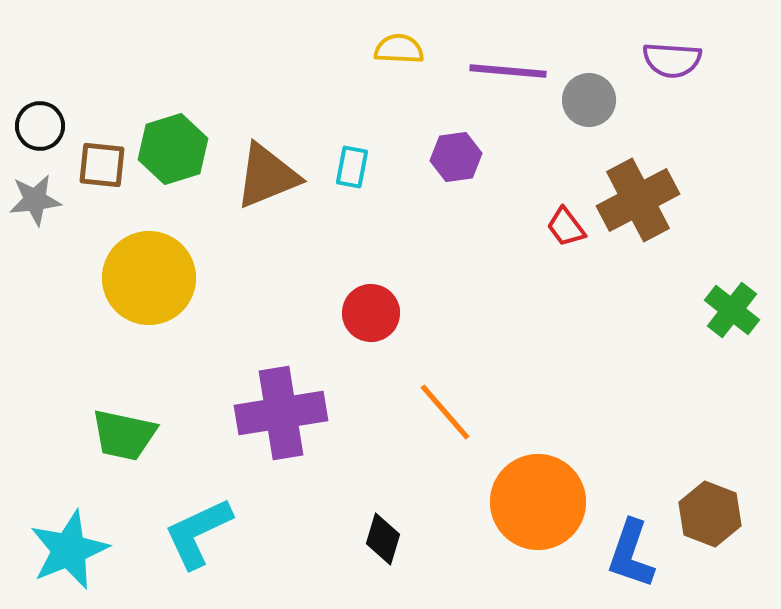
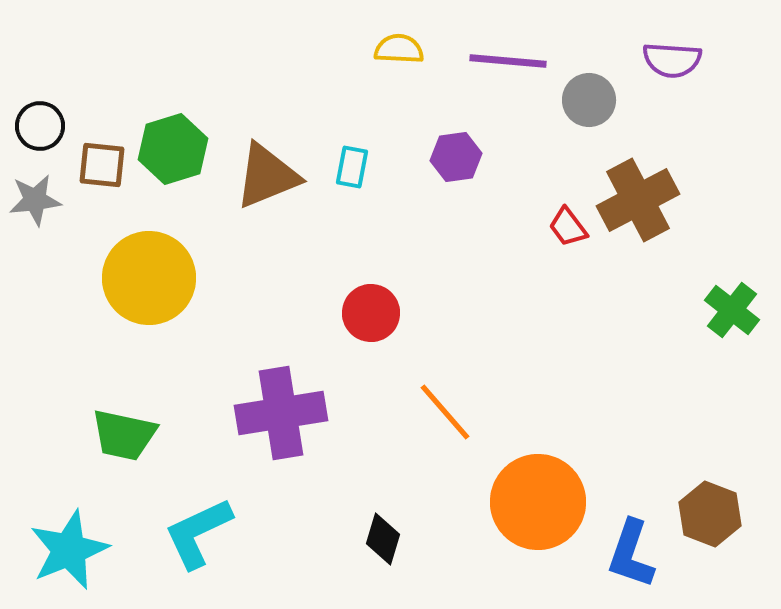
purple line: moved 10 px up
red trapezoid: moved 2 px right
